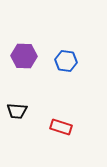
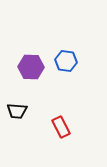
purple hexagon: moved 7 px right, 11 px down
red rectangle: rotated 45 degrees clockwise
